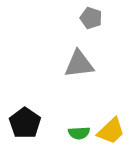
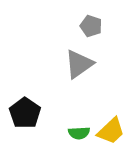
gray pentagon: moved 8 px down
gray triangle: rotated 28 degrees counterclockwise
black pentagon: moved 10 px up
